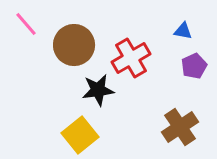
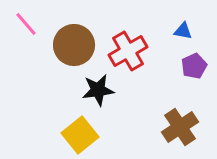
red cross: moved 3 px left, 7 px up
